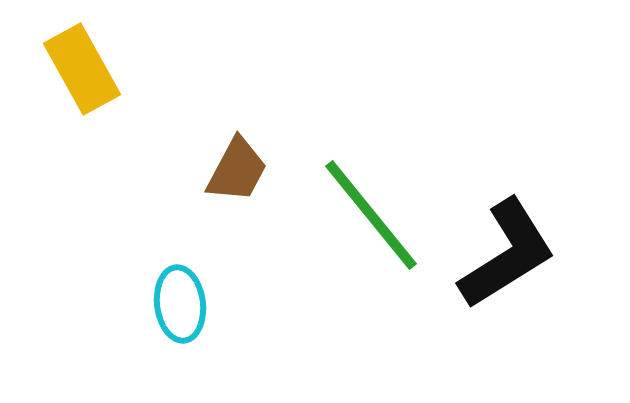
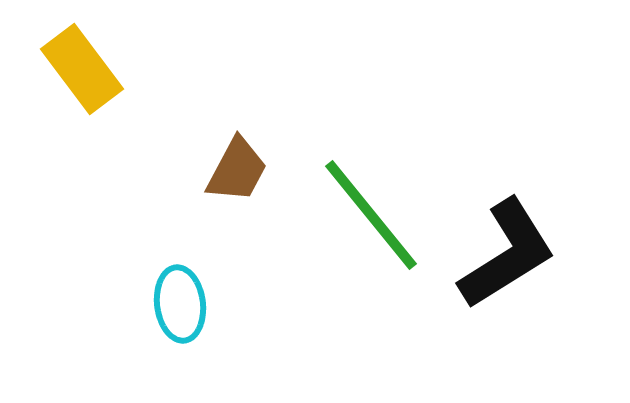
yellow rectangle: rotated 8 degrees counterclockwise
